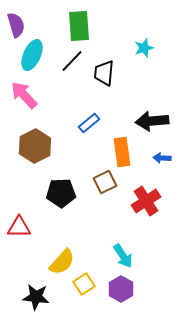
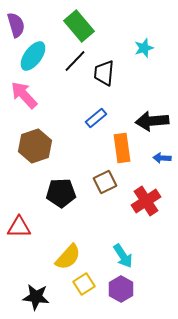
green rectangle: rotated 36 degrees counterclockwise
cyan ellipse: moved 1 px right, 1 px down; rotated 12 degrees clockwise
black line: moved 3 px right
blue rectangle: moved 7 px right, 5 px up
brown hexagon: rotated 8 degrees clockwise
orange rectangle: moved 4 px up
yellow semicircle: moved 6 px right, 5 px up
